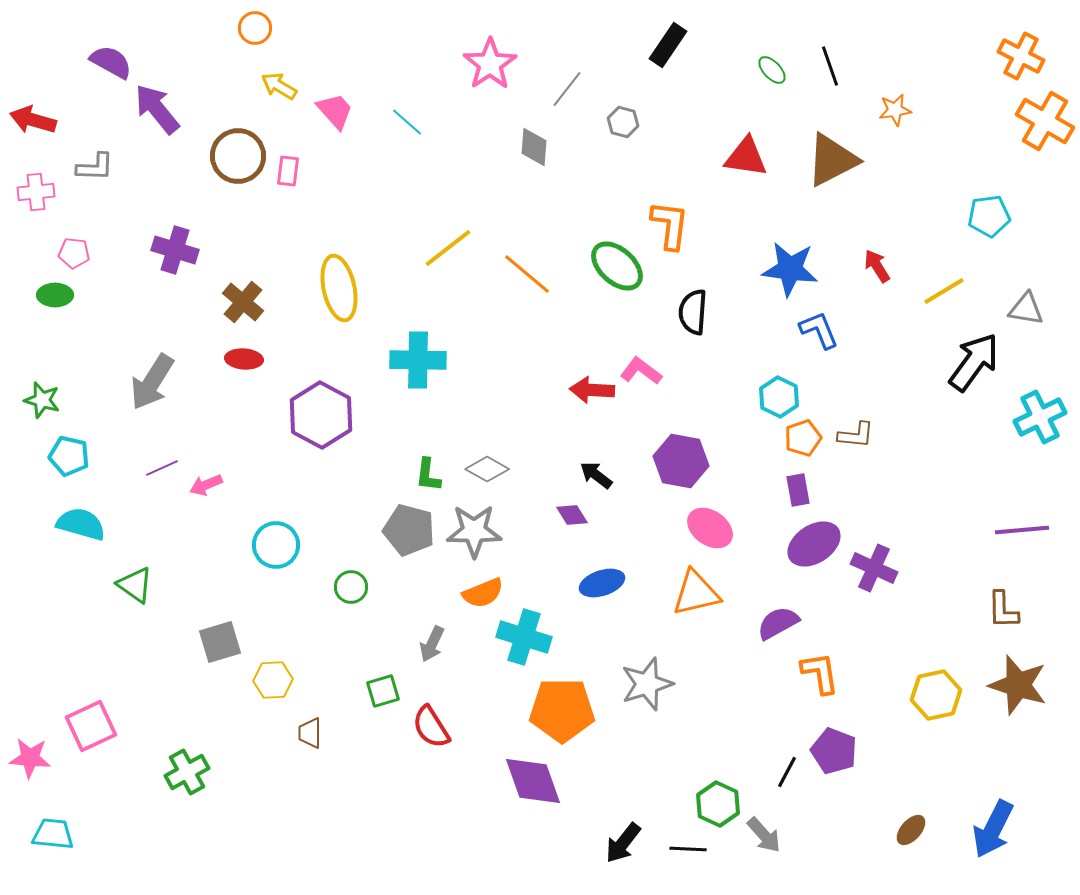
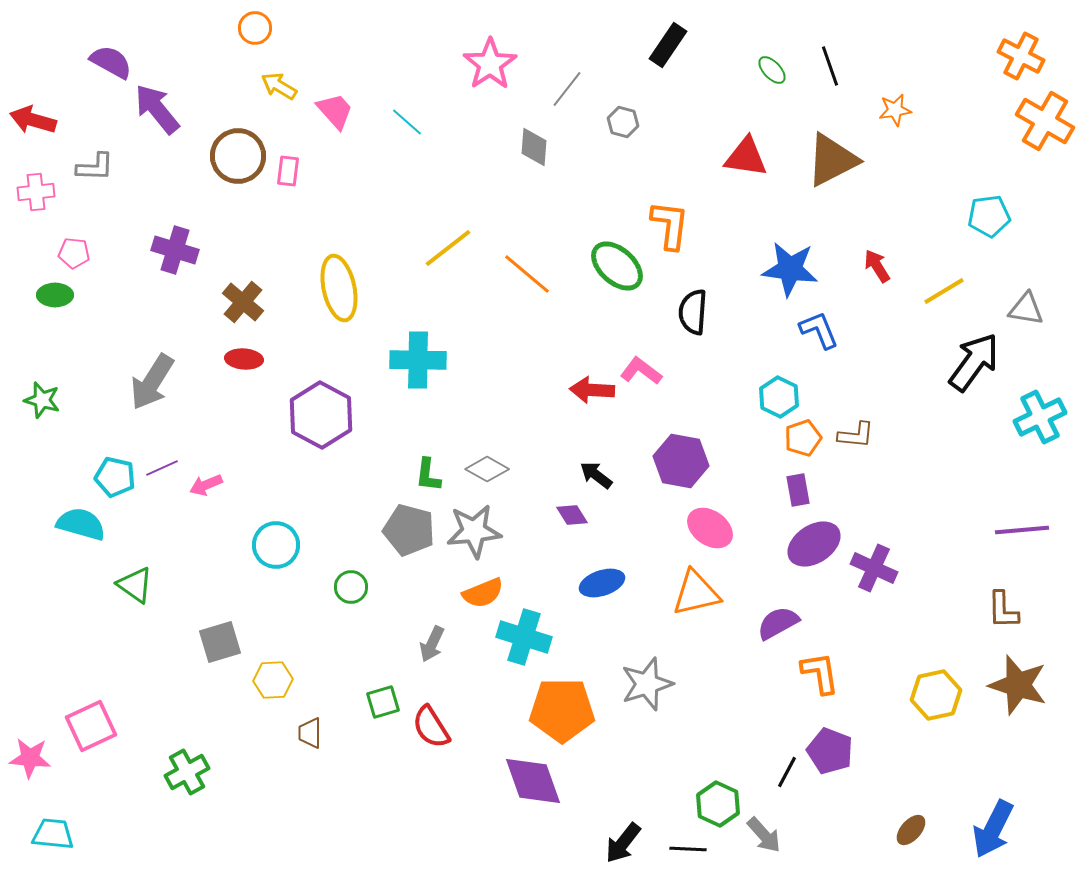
cyan pentagon at (69, 456): moved 46 px right, 21 px down
gray star at (474, 531): rotated 6 degrees counterclockwise
green square at (383, 691): moved 11 px down
purple pentagon at (834, 751): moved 4 px left
